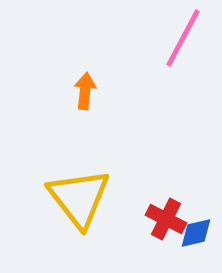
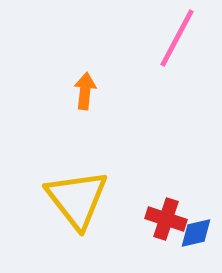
pink line: moved 6 px left
yellow triangle: moved 2 px left, 1 px down
red cross: rotated 9 degrees counterclockwise
